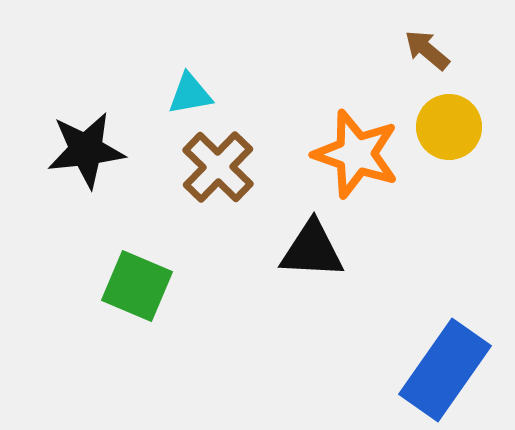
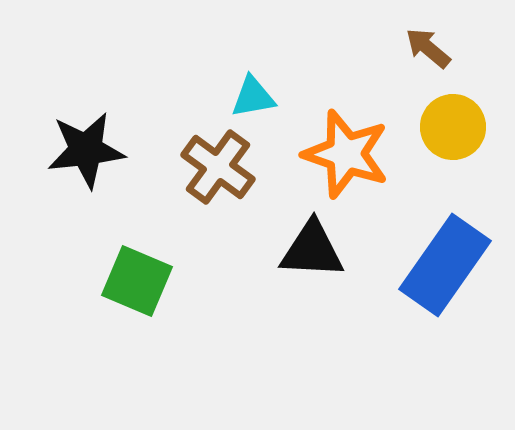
brown arrow: moved 1 px right, 2 px up
cyan triangle: moved 63 px right, 3 px down
yellow circle: moved 4 px right
orange star: moved 10 px left
brown cross: rotated 8 degrees counterclockwise
green square: moved 5 px up
blue rectangle: moved 105 px up
